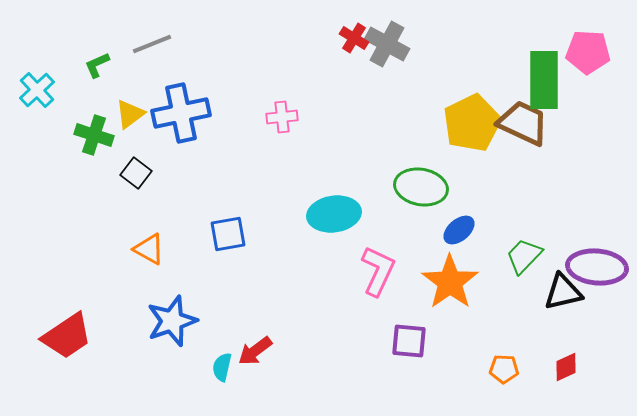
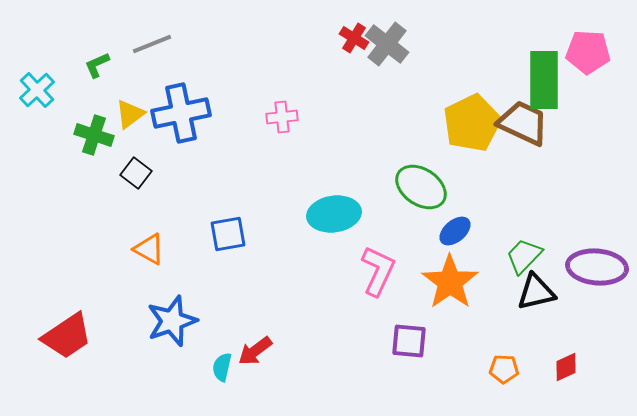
gray cross: rotated 9 degrees clockwise
green ellipse: rotated 24 degrees clockwise
blue ellipse: moved 4 px left, 1 px down
black triangle: moved 27 px left
